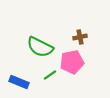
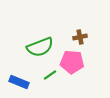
green semicircle: rotated 48 degrees counterclockwise
pink pentagon: rotated 15 degrees clockwise
